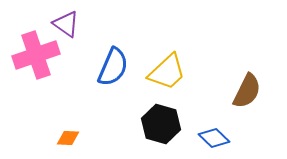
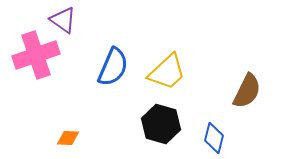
purple triangle: moved 3 px left, 4 px up
blue diamond: rotated 60 degrees clockwise
